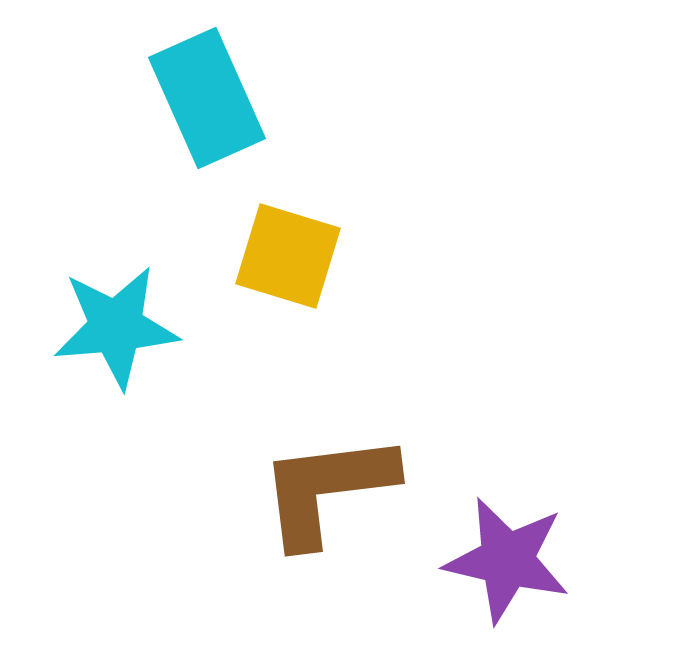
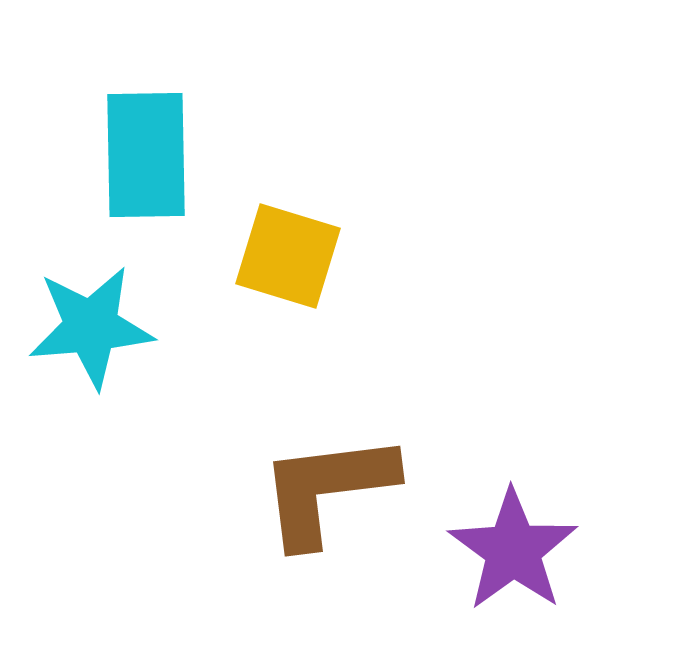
cyan rectangle: moved 61 px left, 57 px down; rotated 23 degrees clockwise
cyan star: moved 25 px left
purple star: moved 6 px right, 10 px up; rotated 23 degrees clockwise
